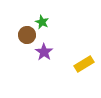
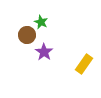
green star: moved 1 px left
yellow rectangle: rotated 24 degrees counterclockwise
